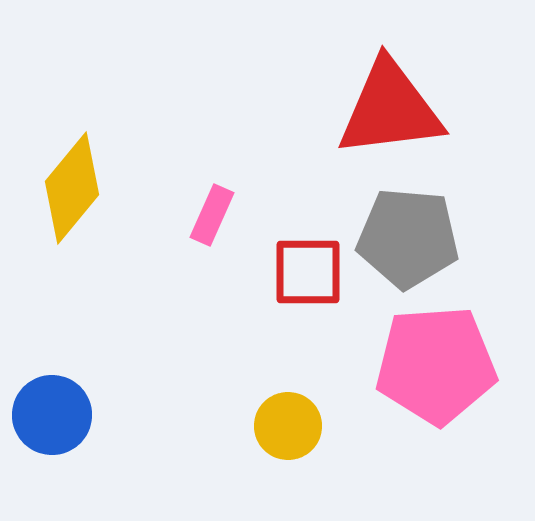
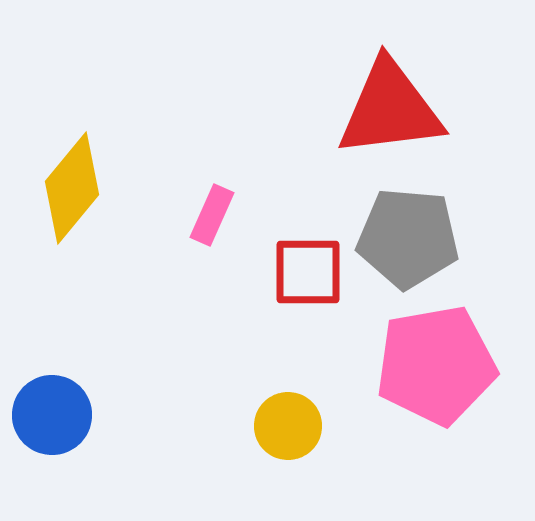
pink pentagon: rotated 6 degrees counterclockwise
